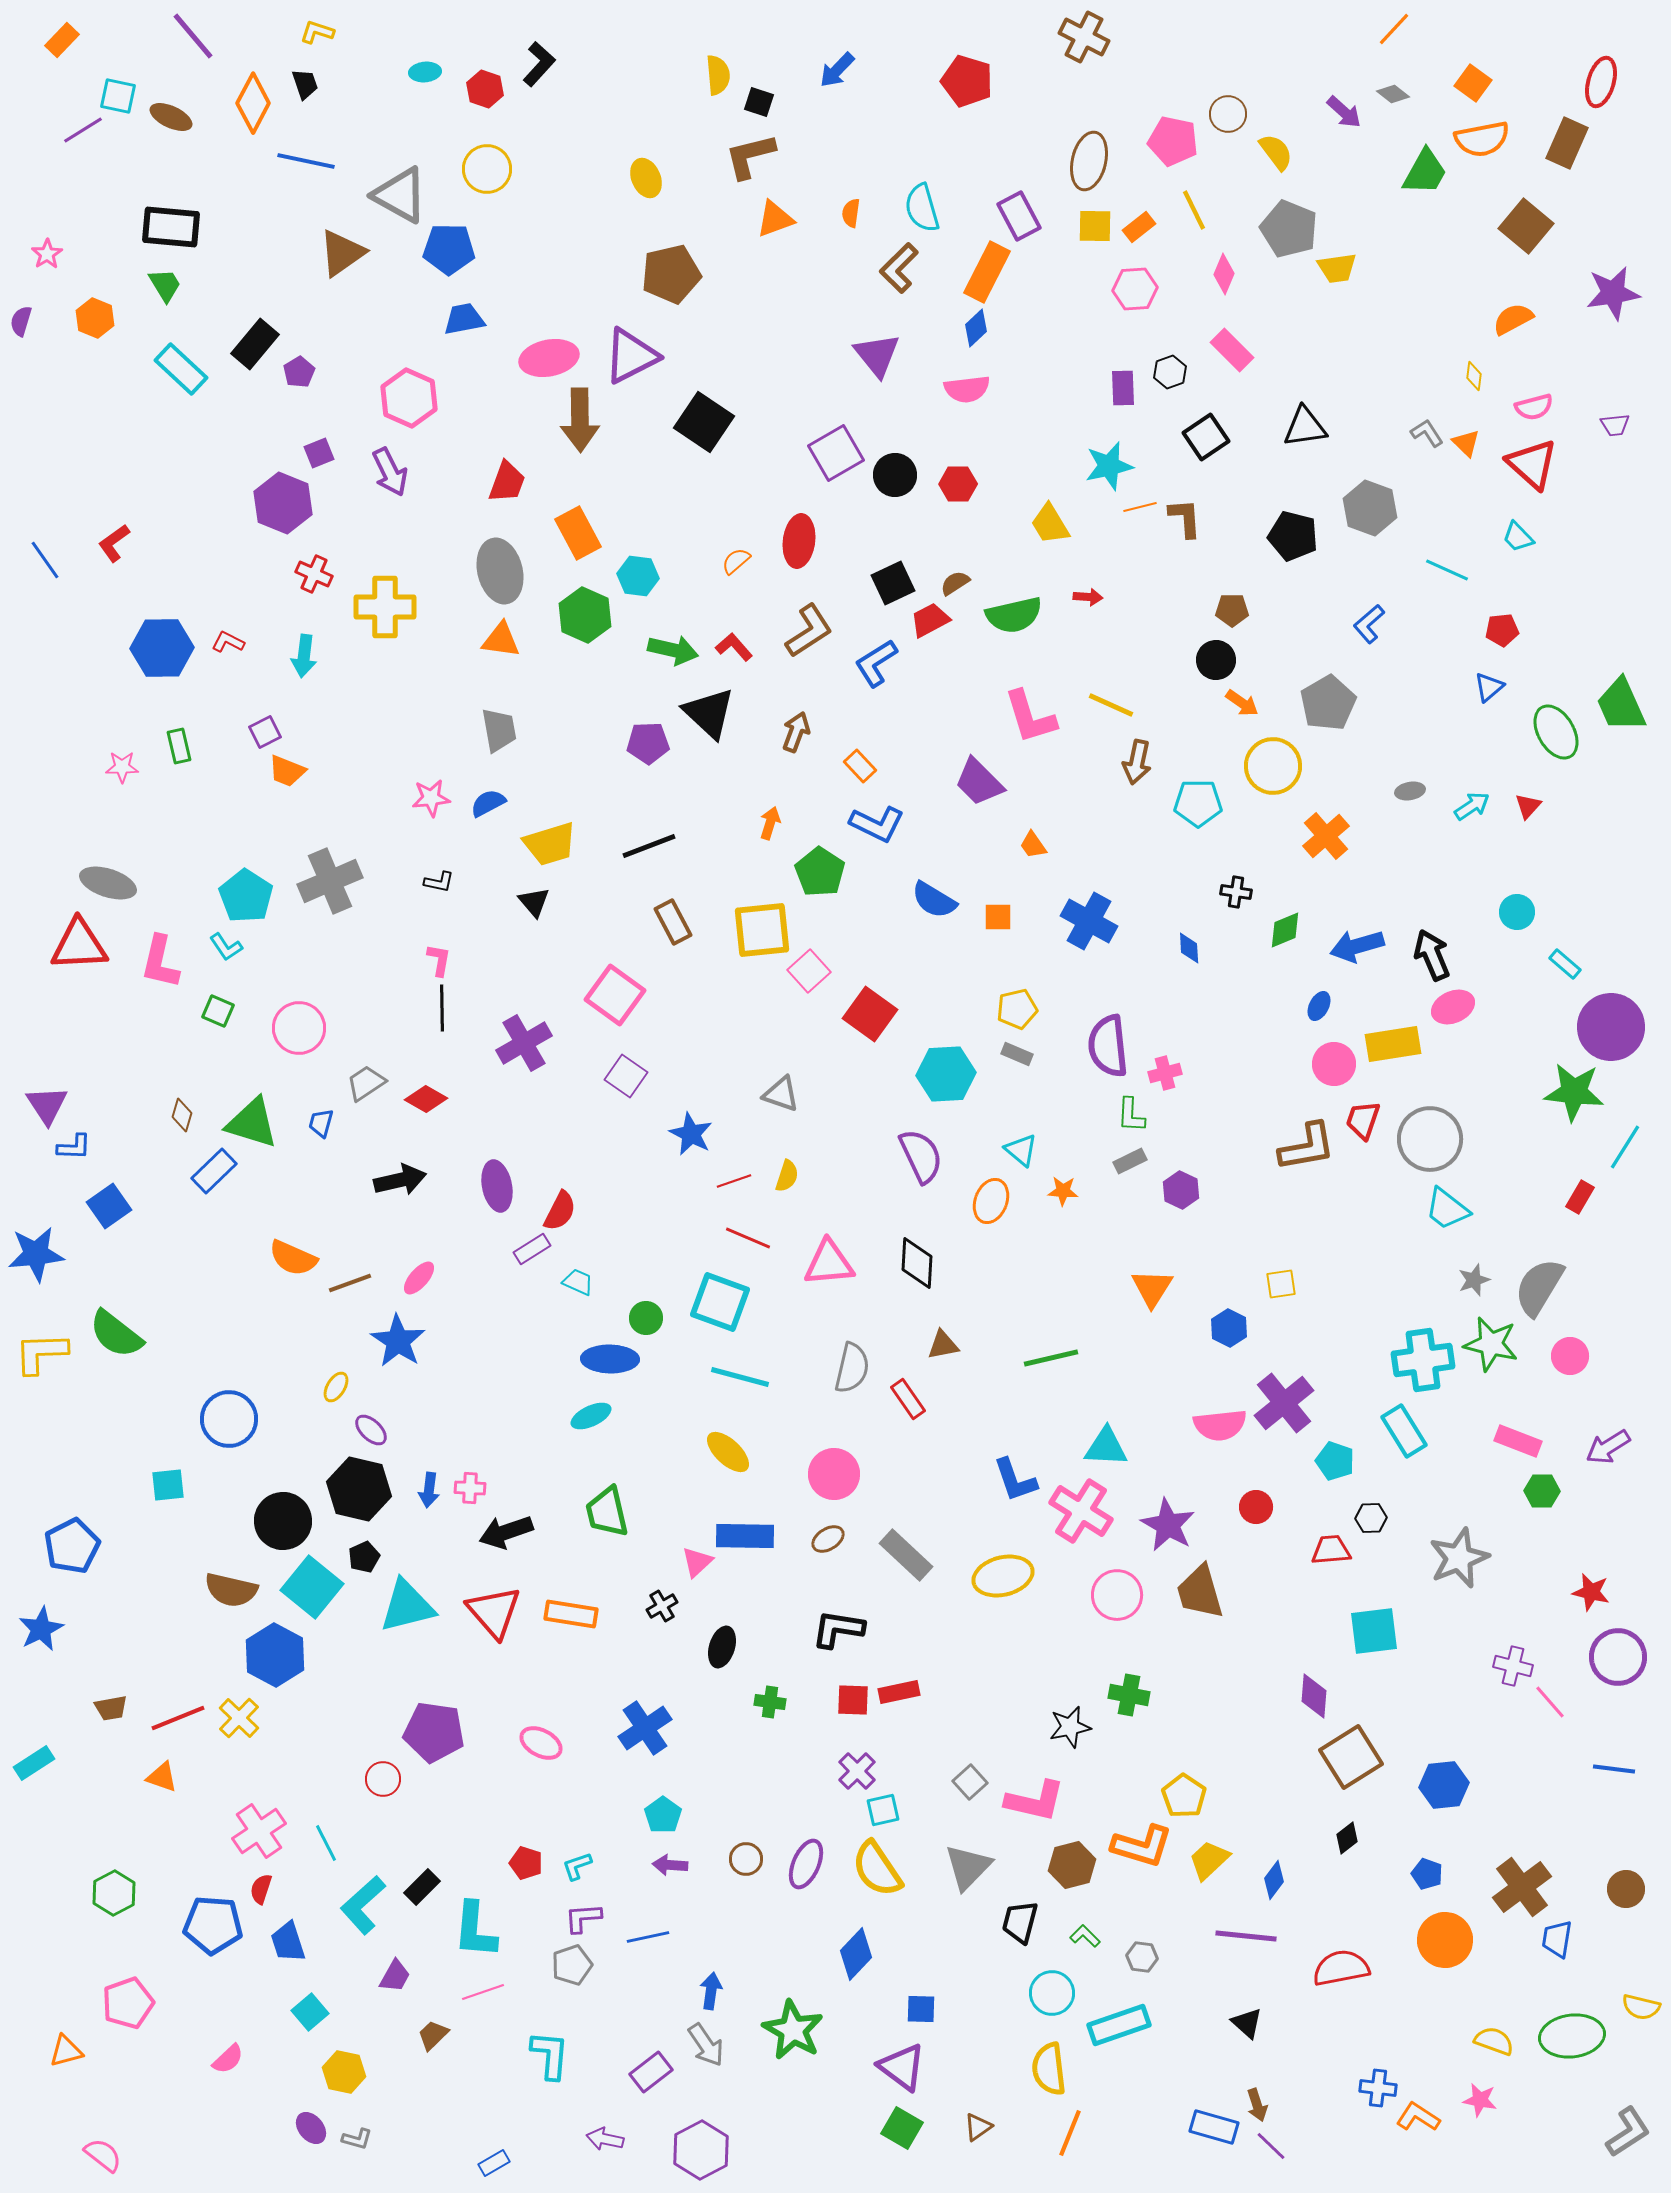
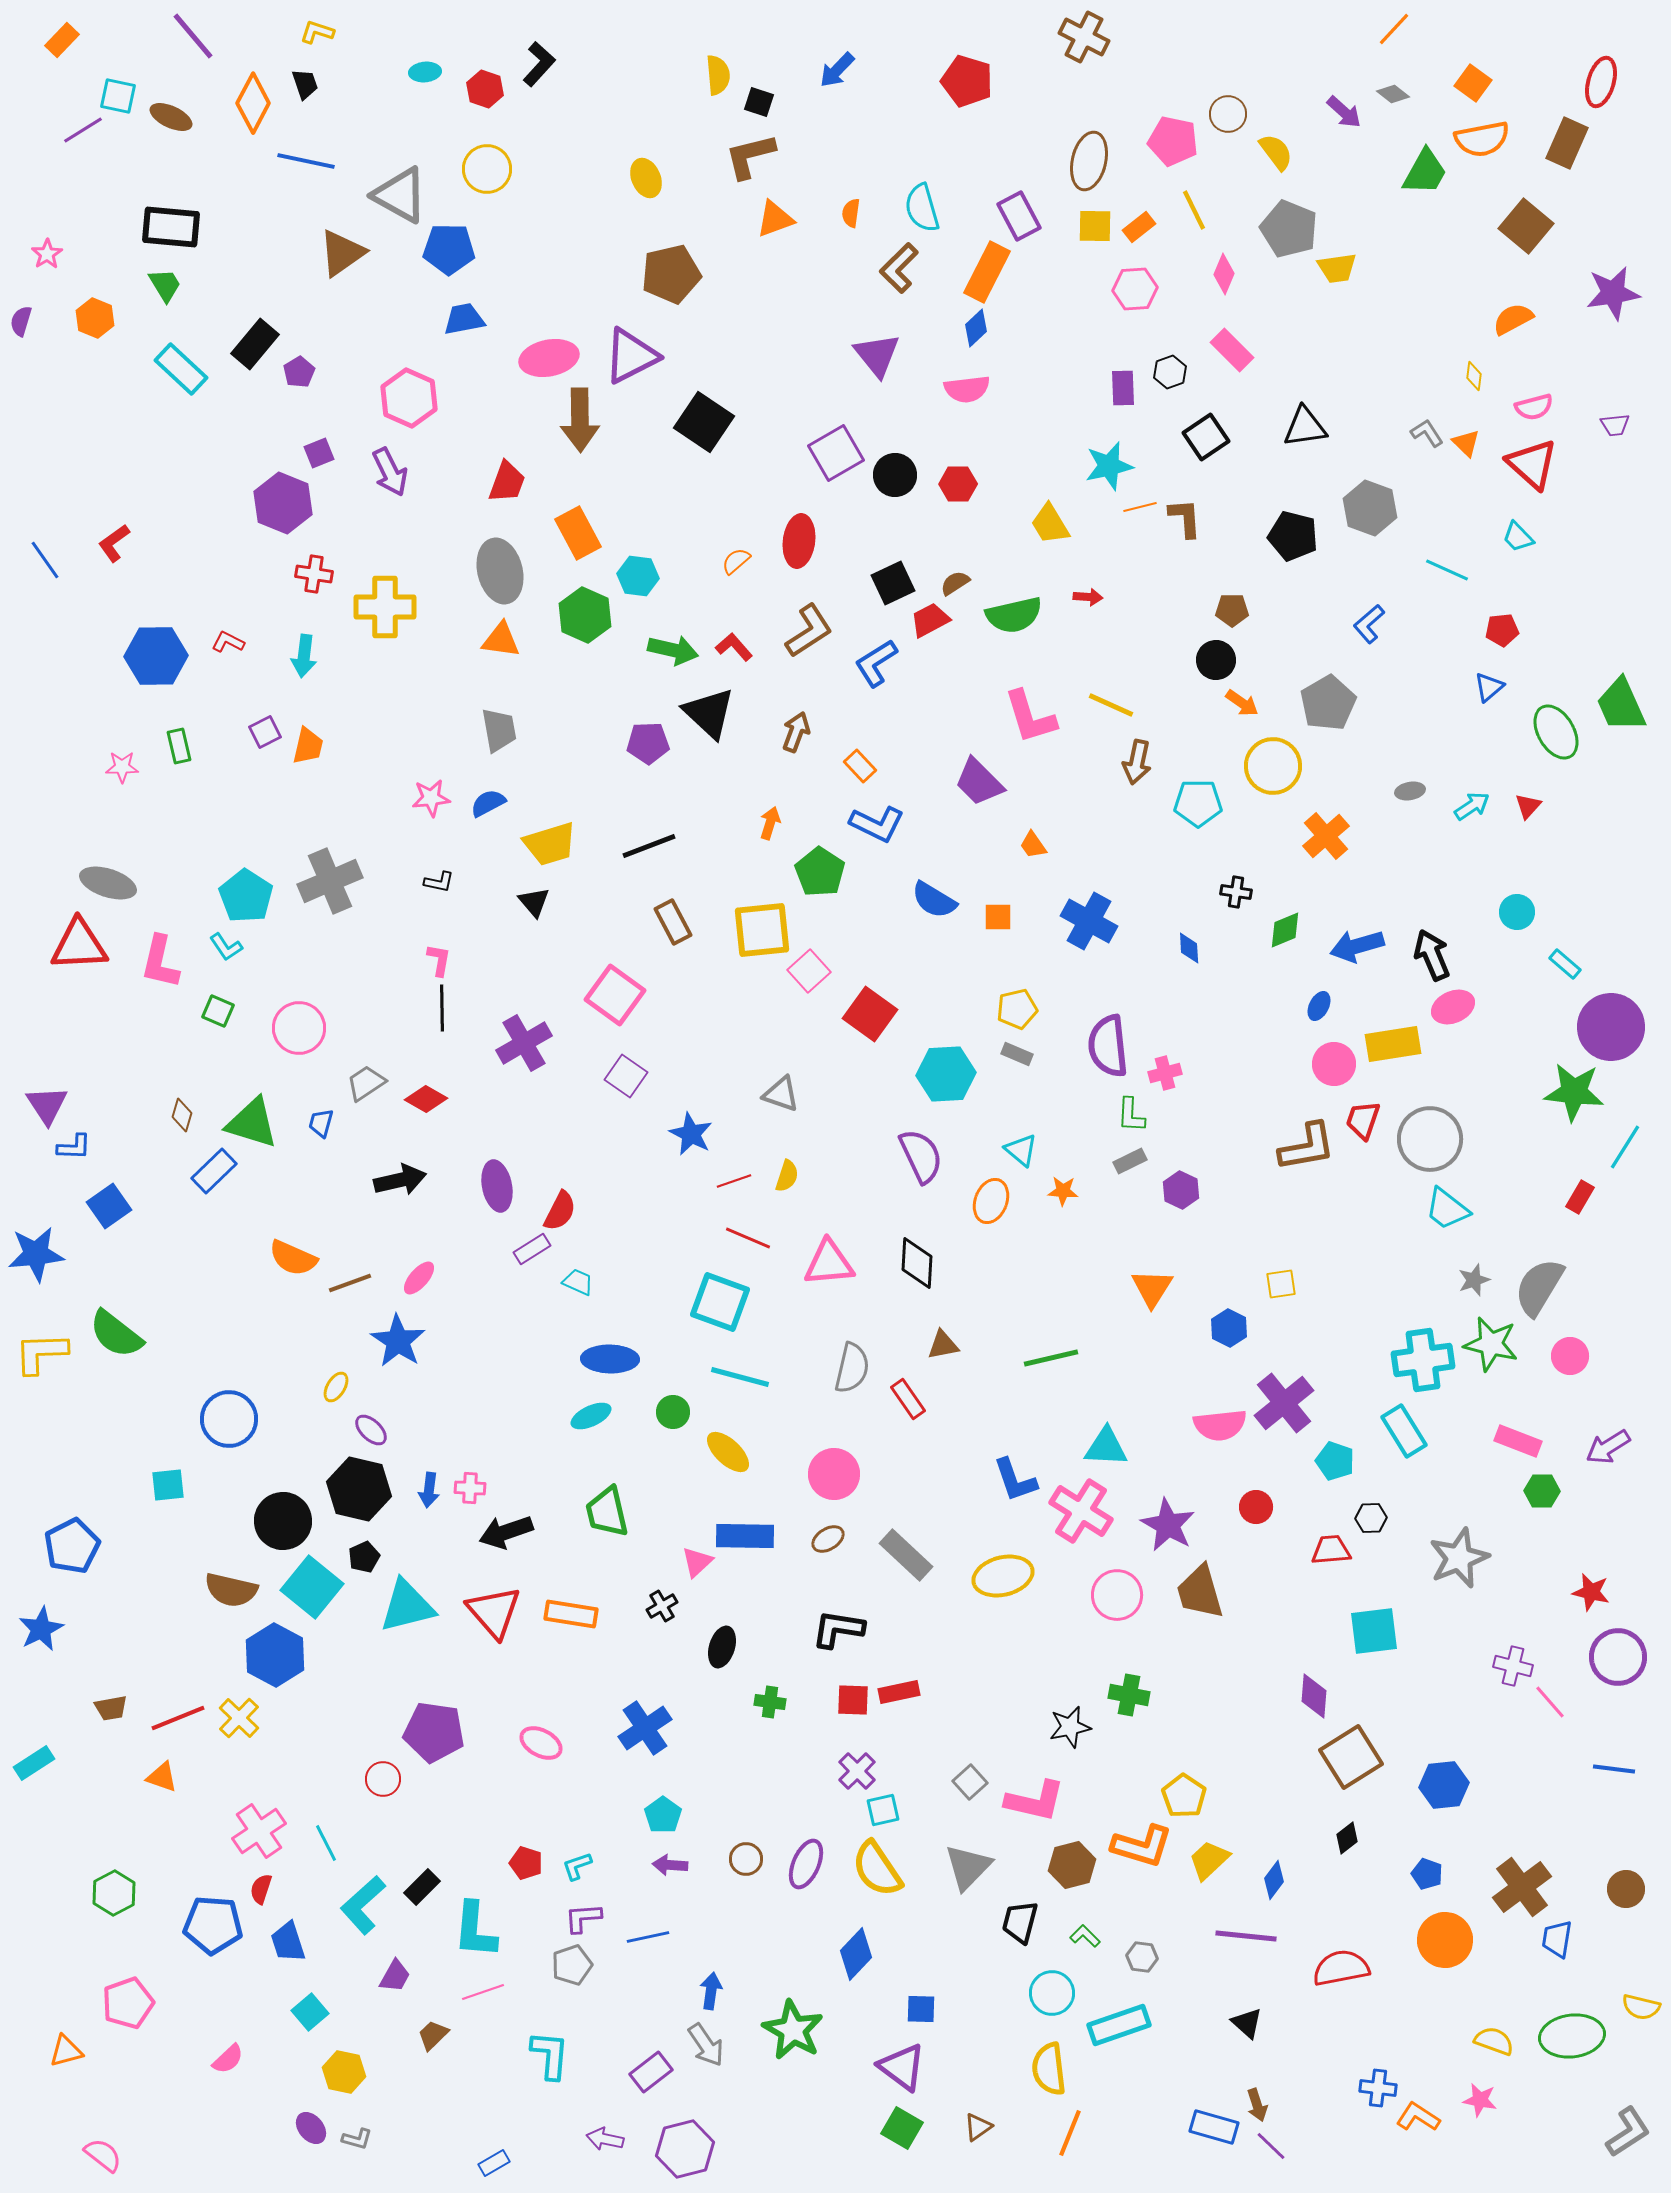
red cross at (314, 574): rotated 15 degrees counterclockwise
blue hexagon at (162, 648): moved 6 px left, 8 px down
orange trapezoid at (287, 771): moved 21 px right, 25 px up; rotated 99 degrees counterclockwise
green circle at (646, 1318): moved 27 px right, 94 px down
purple hexagon at (701, 2150): moved 16 px left, 1 px up; rotated 14 degrees clockwise
